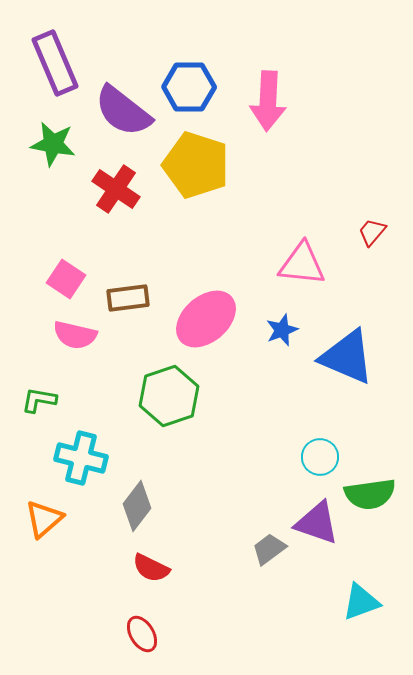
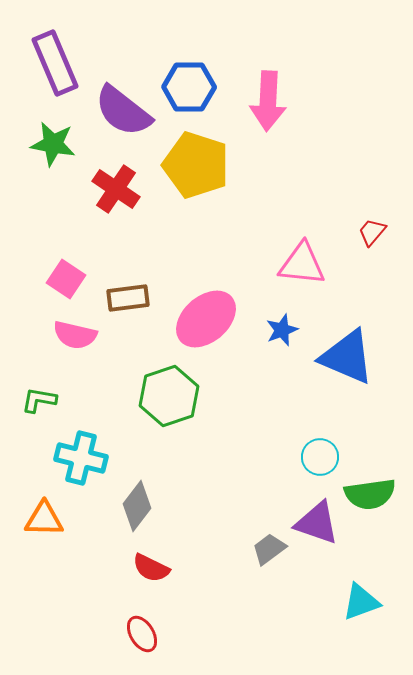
orange triangle: rotated 42 degrees clockwise
